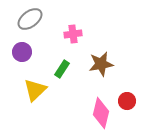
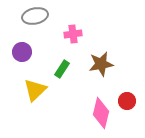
gray ellipse: moved 5 px right, 3 px up; rotated 25 degrees clockwise
